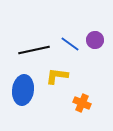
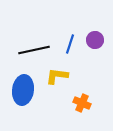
blue line: rotated 72 degrees clockwise
